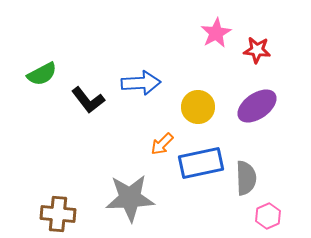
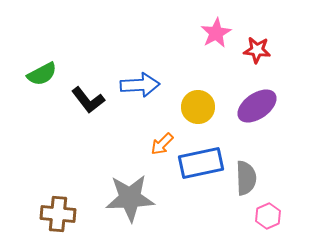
blue arrow: moved 1 px left, 2 px down
